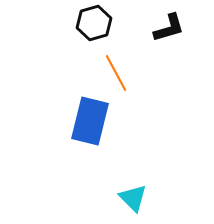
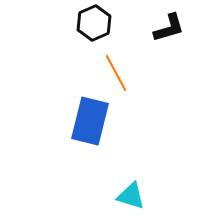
black hexagon: rotated 8 degrees counterclockwise
cyan triangle: moved 2 px left, 2 px up; rotated 28 degrees counterclockwise
